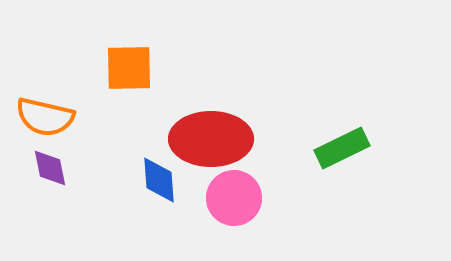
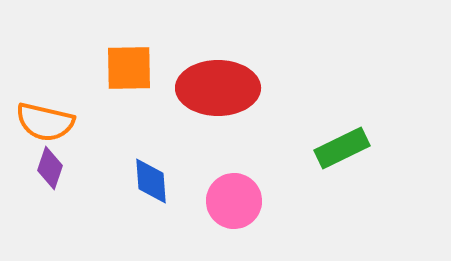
orange semicircle: moved 5 px down
red ellipse: moved 7 px right, 51 px up
purple diamond: rotated 30 degrees clockwise
blue diamond: moved 8 px left, 1 px down
pink circle: moved 3 px down
